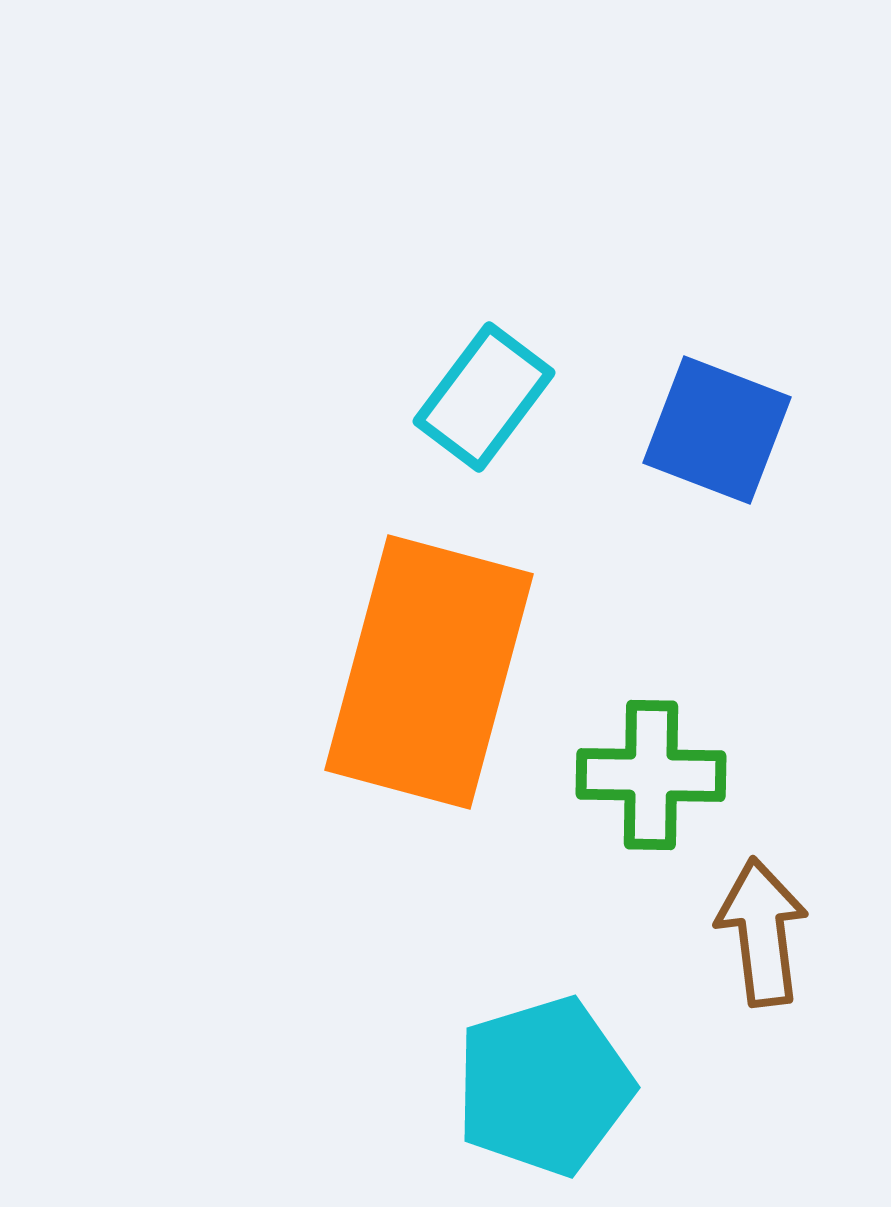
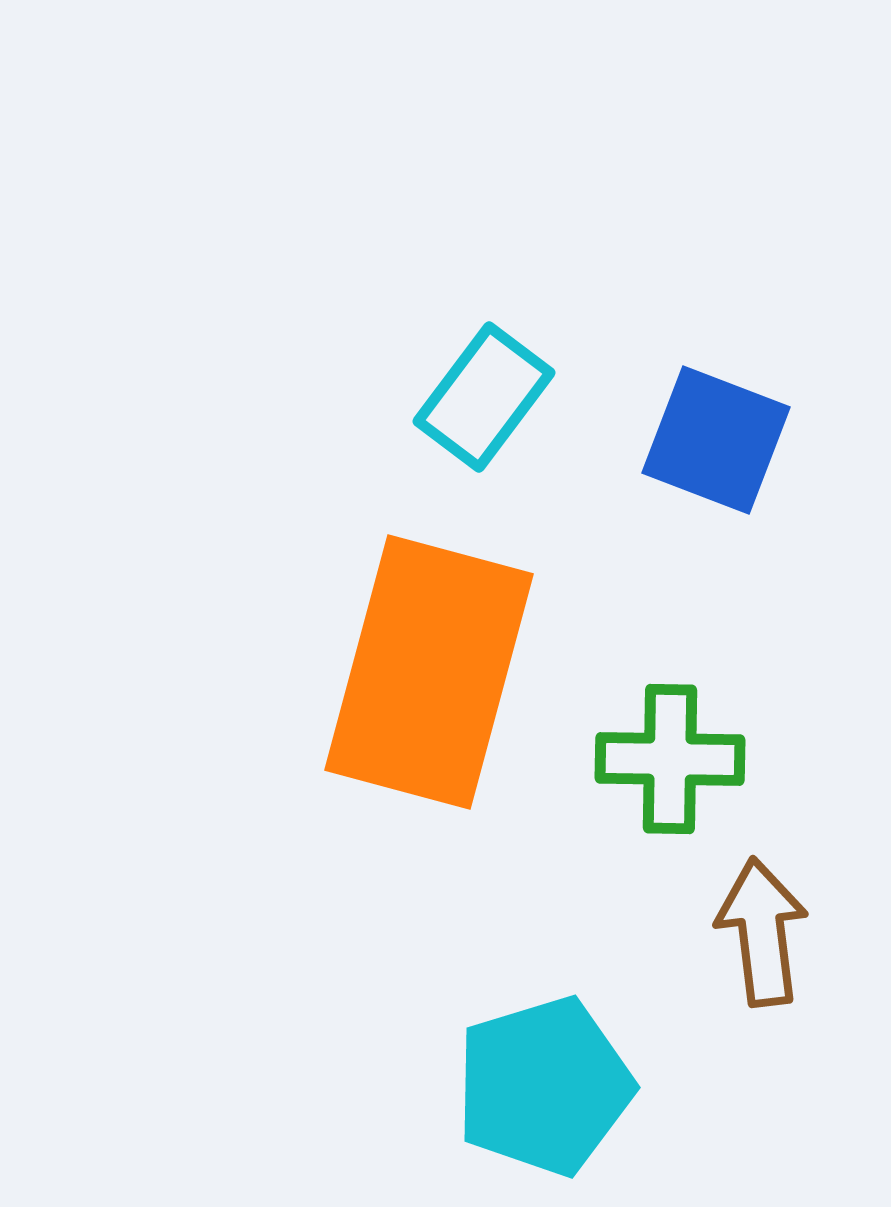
blue square: moved 1 px left, 10 px down
green cross: moved 19 px right, 16 px up
